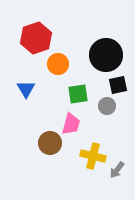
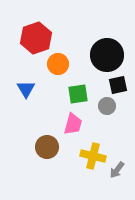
black circle: moved 1 px right
pink trapezoid: moved 2 px right
brown circle: moved 3 px left, 4 px down
